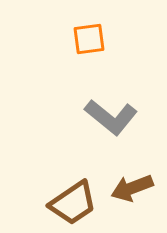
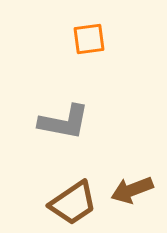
gray L-shape: moved 47 px left, 5 px down; rotated 28 degrees counterclockwise
brown arrow: moved 2 px down
